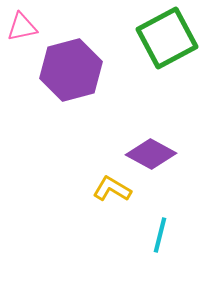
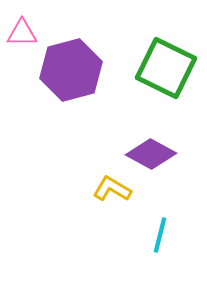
pink triangle: moved 6 px down; rotated 12 degrees clockwise
green square: moved 1 px left, 30 px down; rotated 36 degrees counterclockwise
